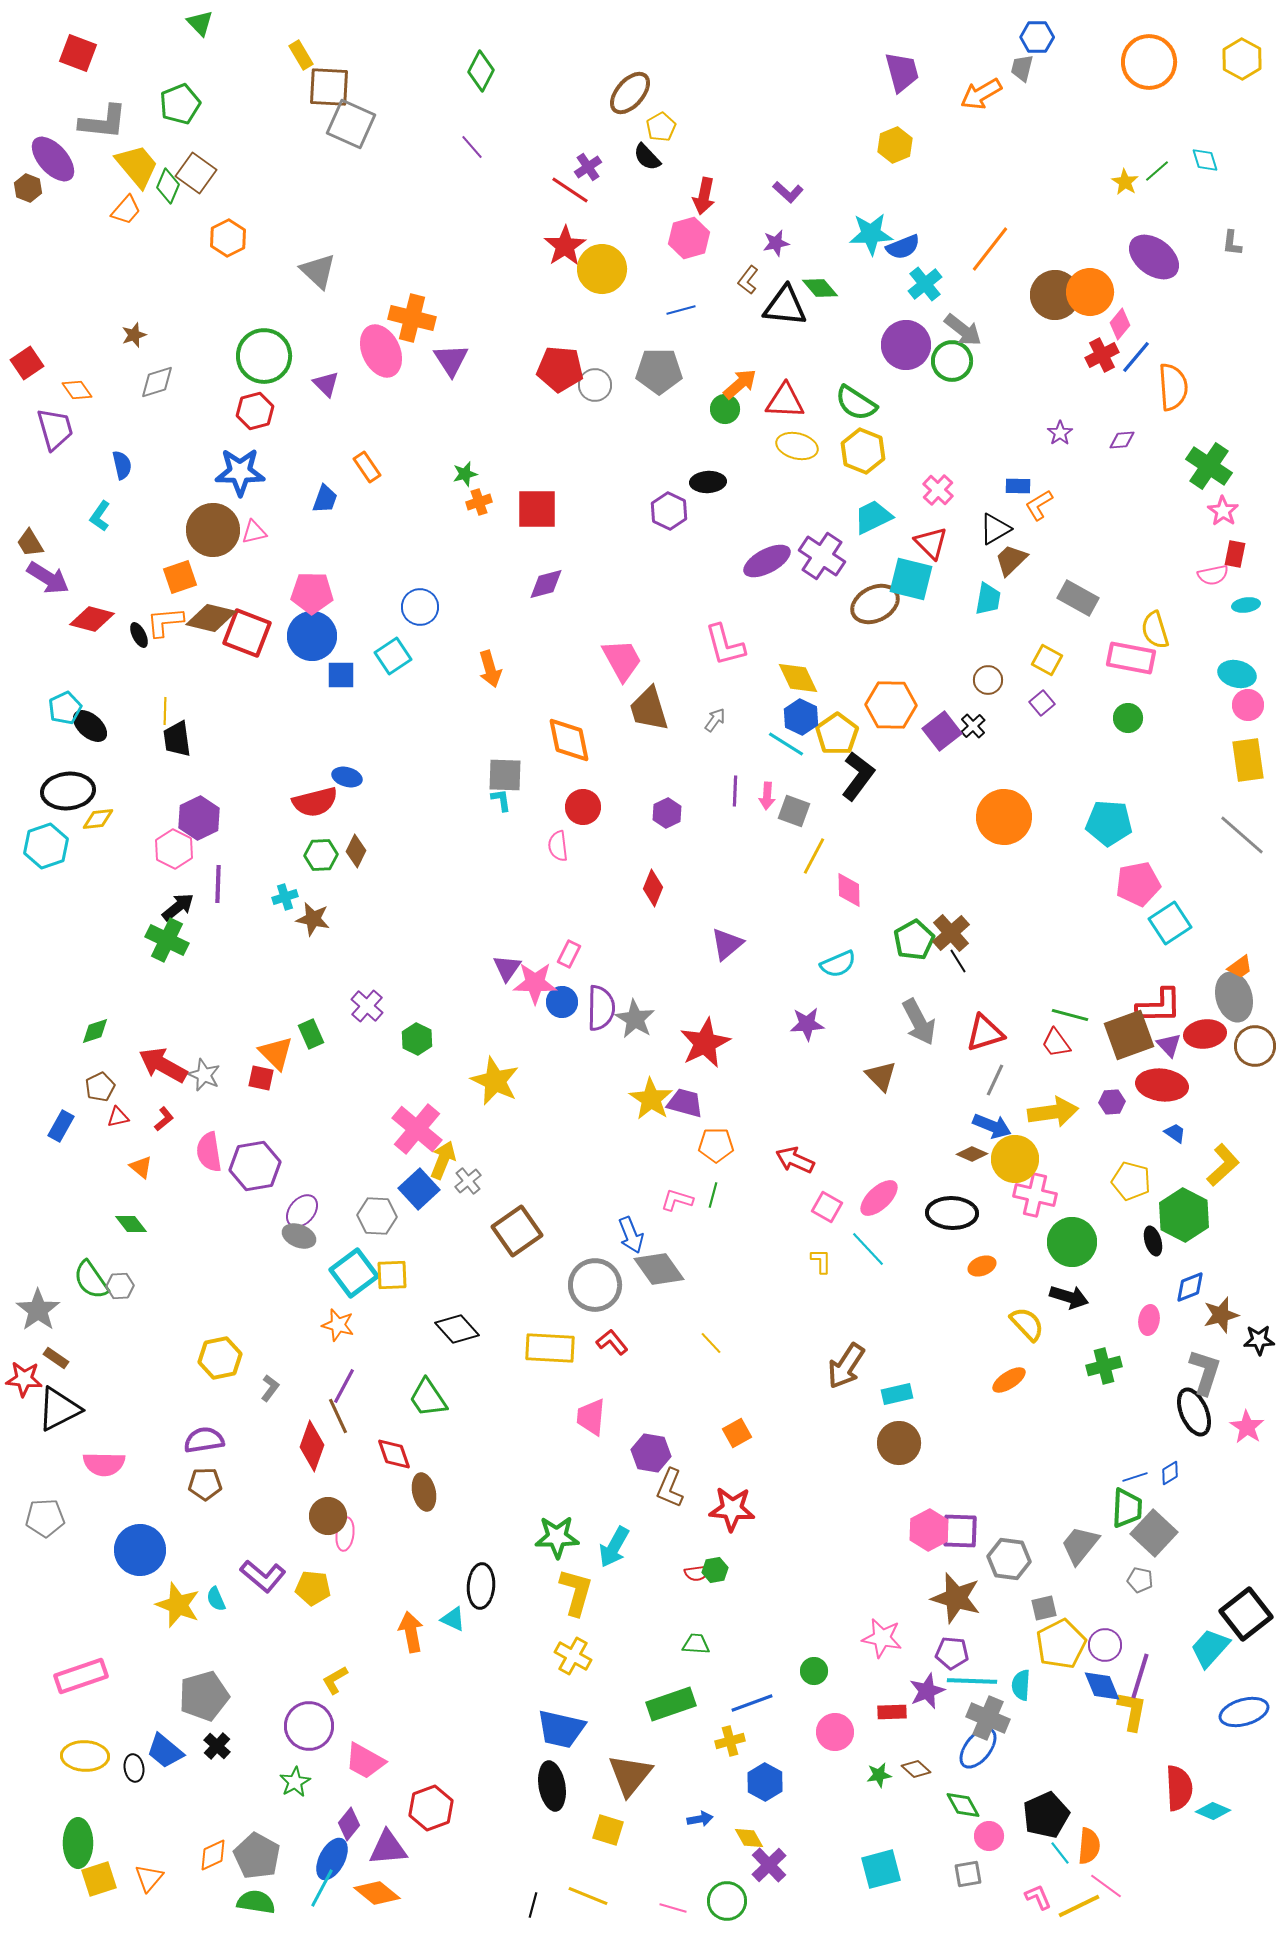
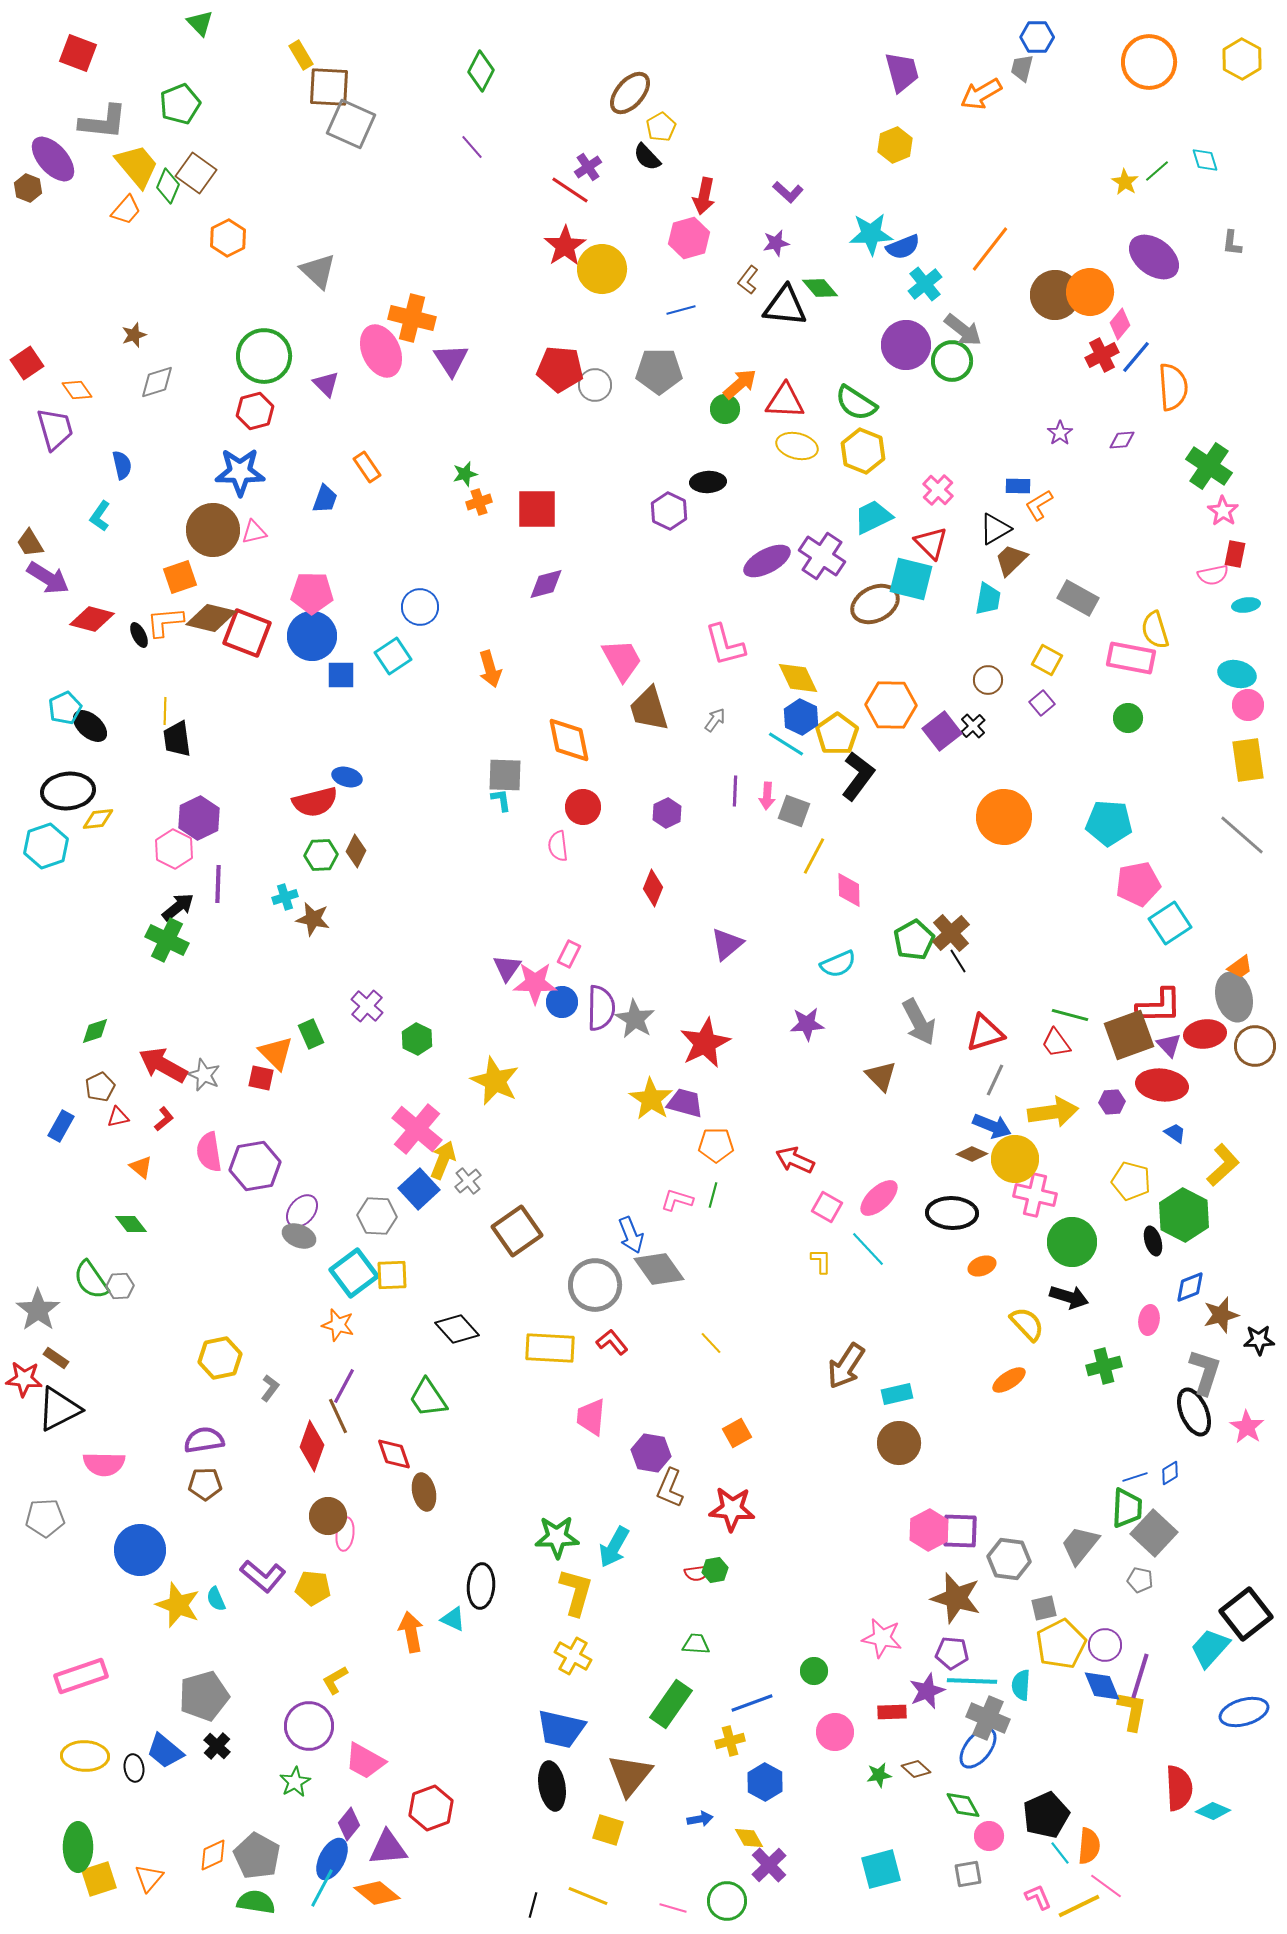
green rectangle at (671, 1704): rotated 36 degrees counterclockwise
green ellipse at (78, 1843): moved 4 px down
